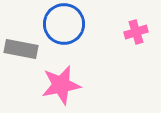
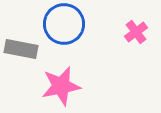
pink cross: rotated 20 degrees counterclockwise
pink star: moved 1 px down
